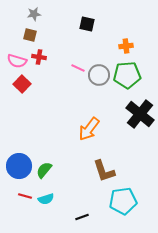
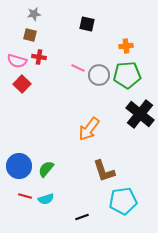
green semicircle: moved 2 px right, 1 px up
